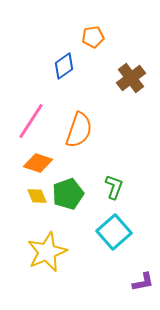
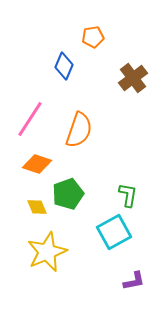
blue diamond: rotated 32 degrees counterclockwise
brown cross: moved 2 px right
pink line: moved 1 px left, 2 px up
orange diamond: moved 1 px left, 1 px down
green L-shape: moved 14 px right, 8 px down; rotated 10 degrees counterclockwise
yellow diamond: moved 11 px down
cyan square: rotated 12 degrees clockwise
purple L-shape: moved 9 px left, 1 px up
